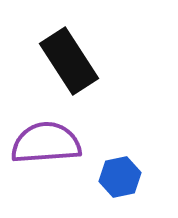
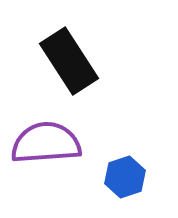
blue hexagon: moved 5 px right; rotated 6 degrees counterclockwise
